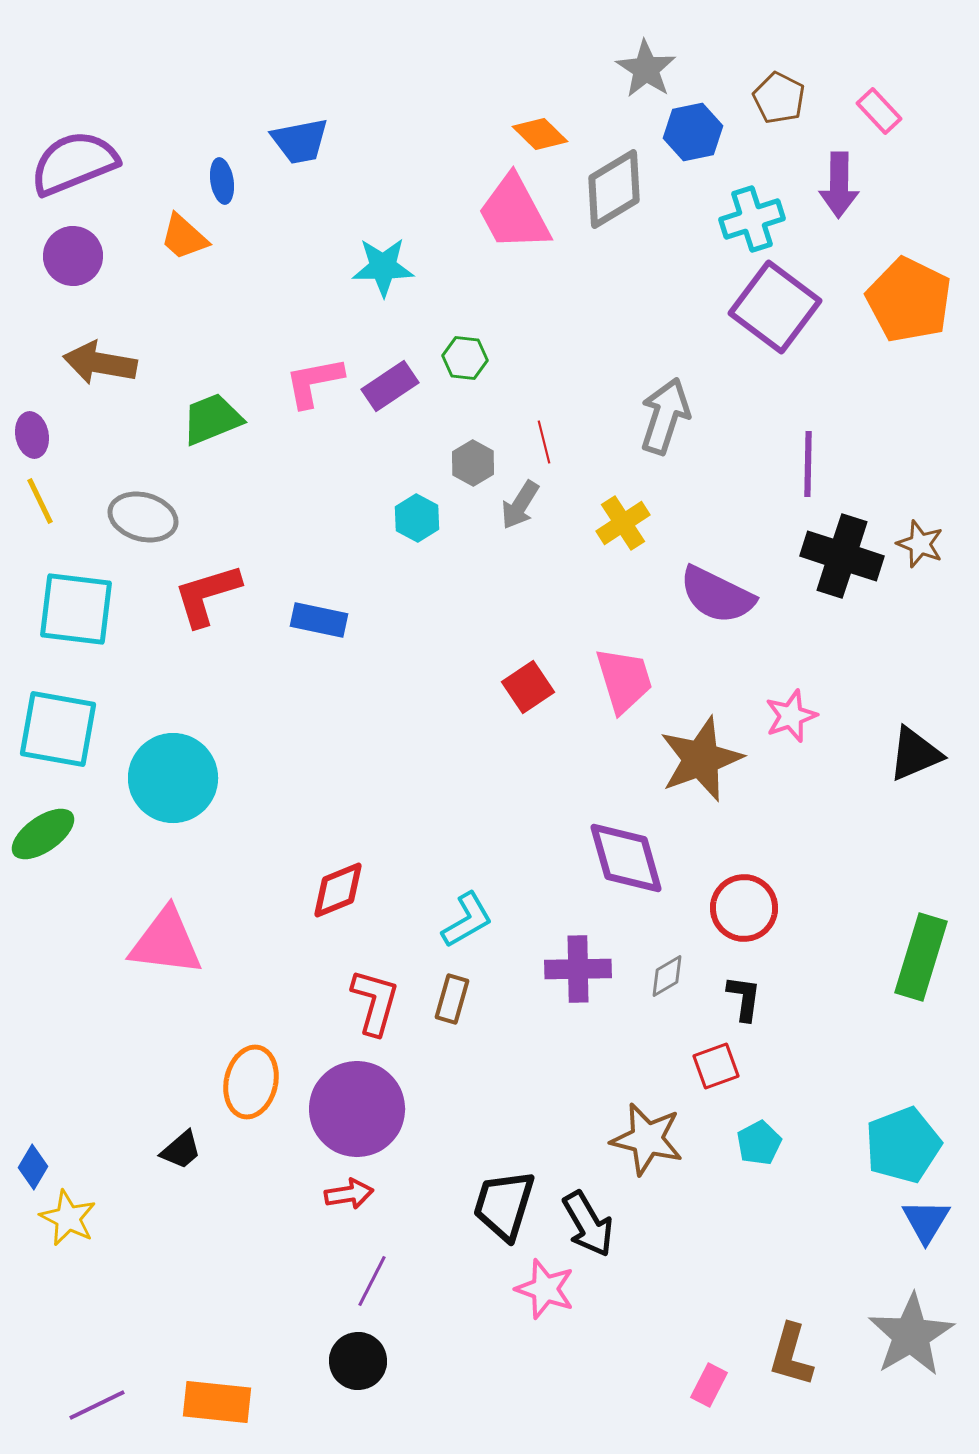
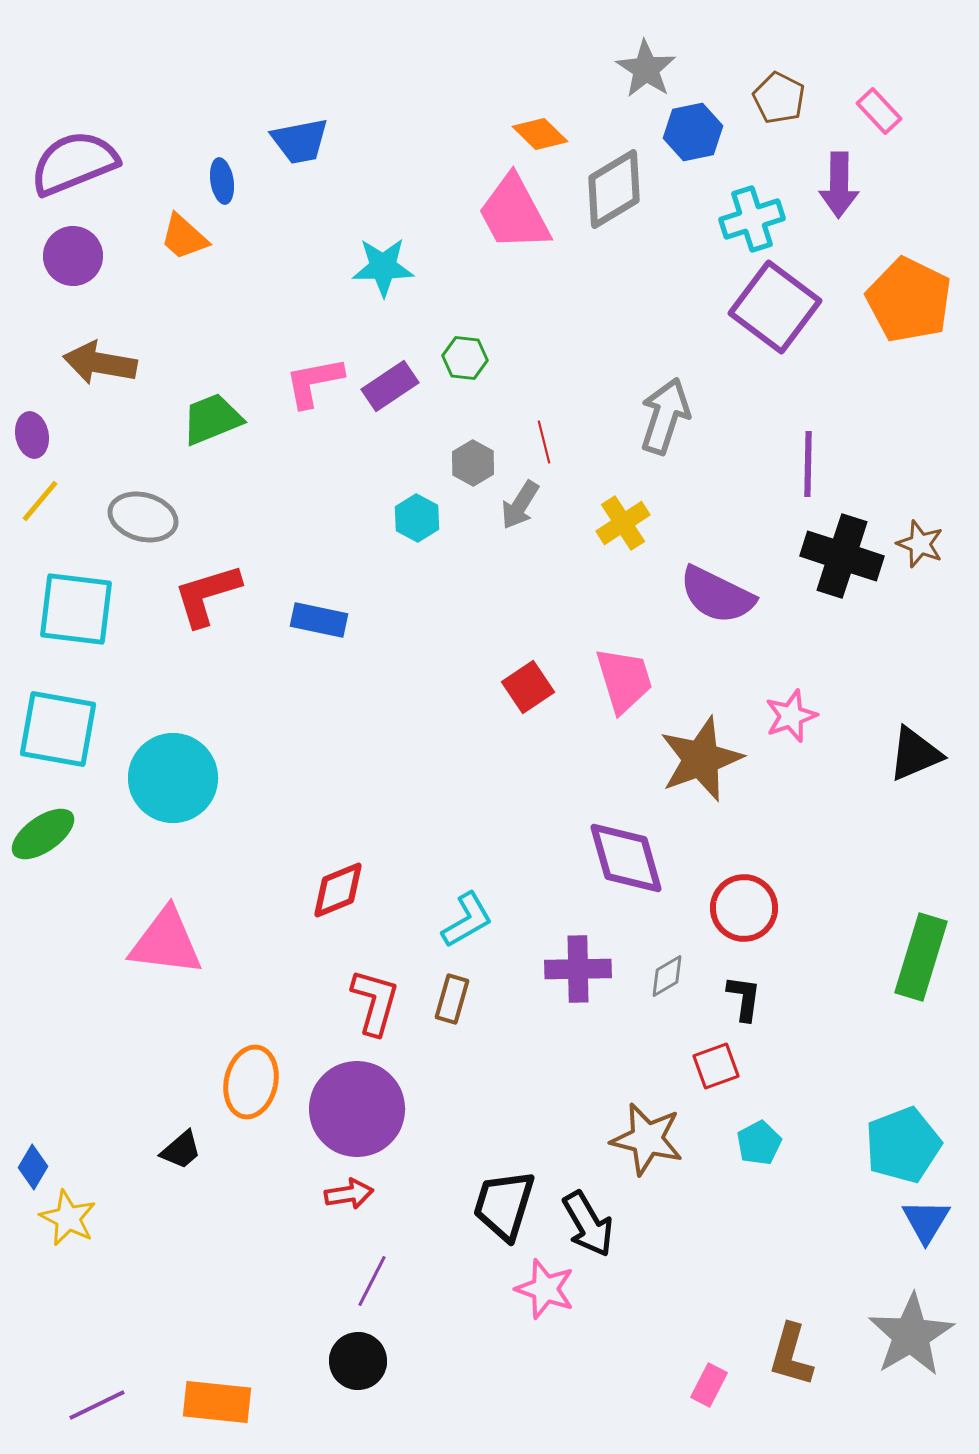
yellow line at (40, 501): rotated 66 degrees clockwise
